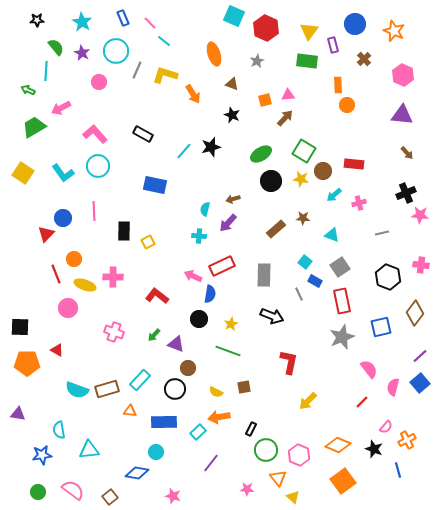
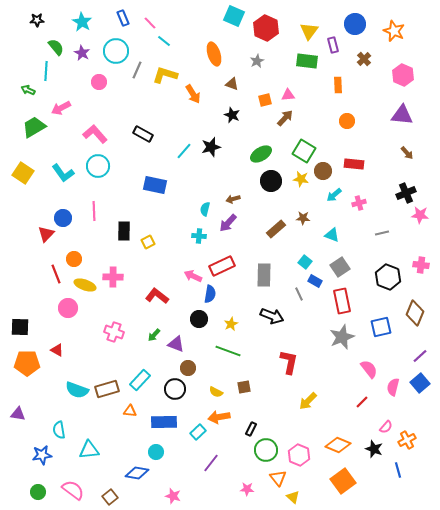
orange circle at (347, 105): moved 16 px down
brown diamond at (415, 313): rotated 15 degrees counterclockwise
